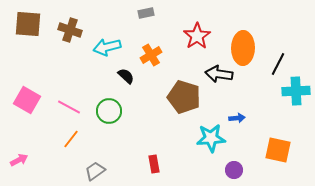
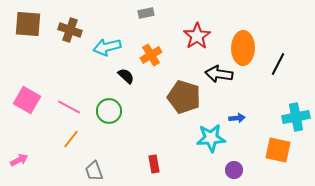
cyan cross: moved 26 px down; rotated 8 degrees counterclockwise
gray trapezoid: moved 1 px left; rotated 75 degrees counterclockwise
